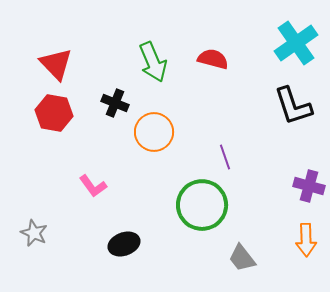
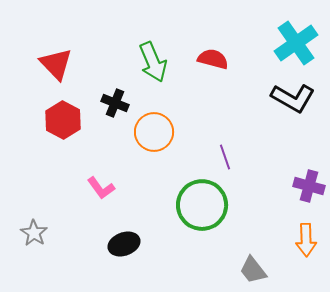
black L-shape: moved 8 px up; rotated 42 degrees counterclockwise
red hexagon: moved 9 px right, 7 px down; rotated 18 degrees clockwise
pink L-shape: moved 8 px right, 2 px down
gray star: rotated 8 degrees clockwise
gray trapezoid: moved 11 px right, 12 px down
